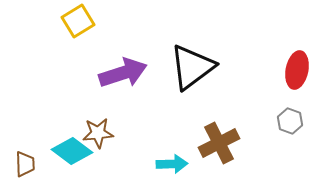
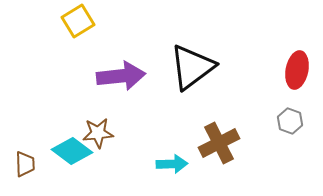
purple arrow: moved 2 px left, 3 px down; rotated 12 degrees clockwise
